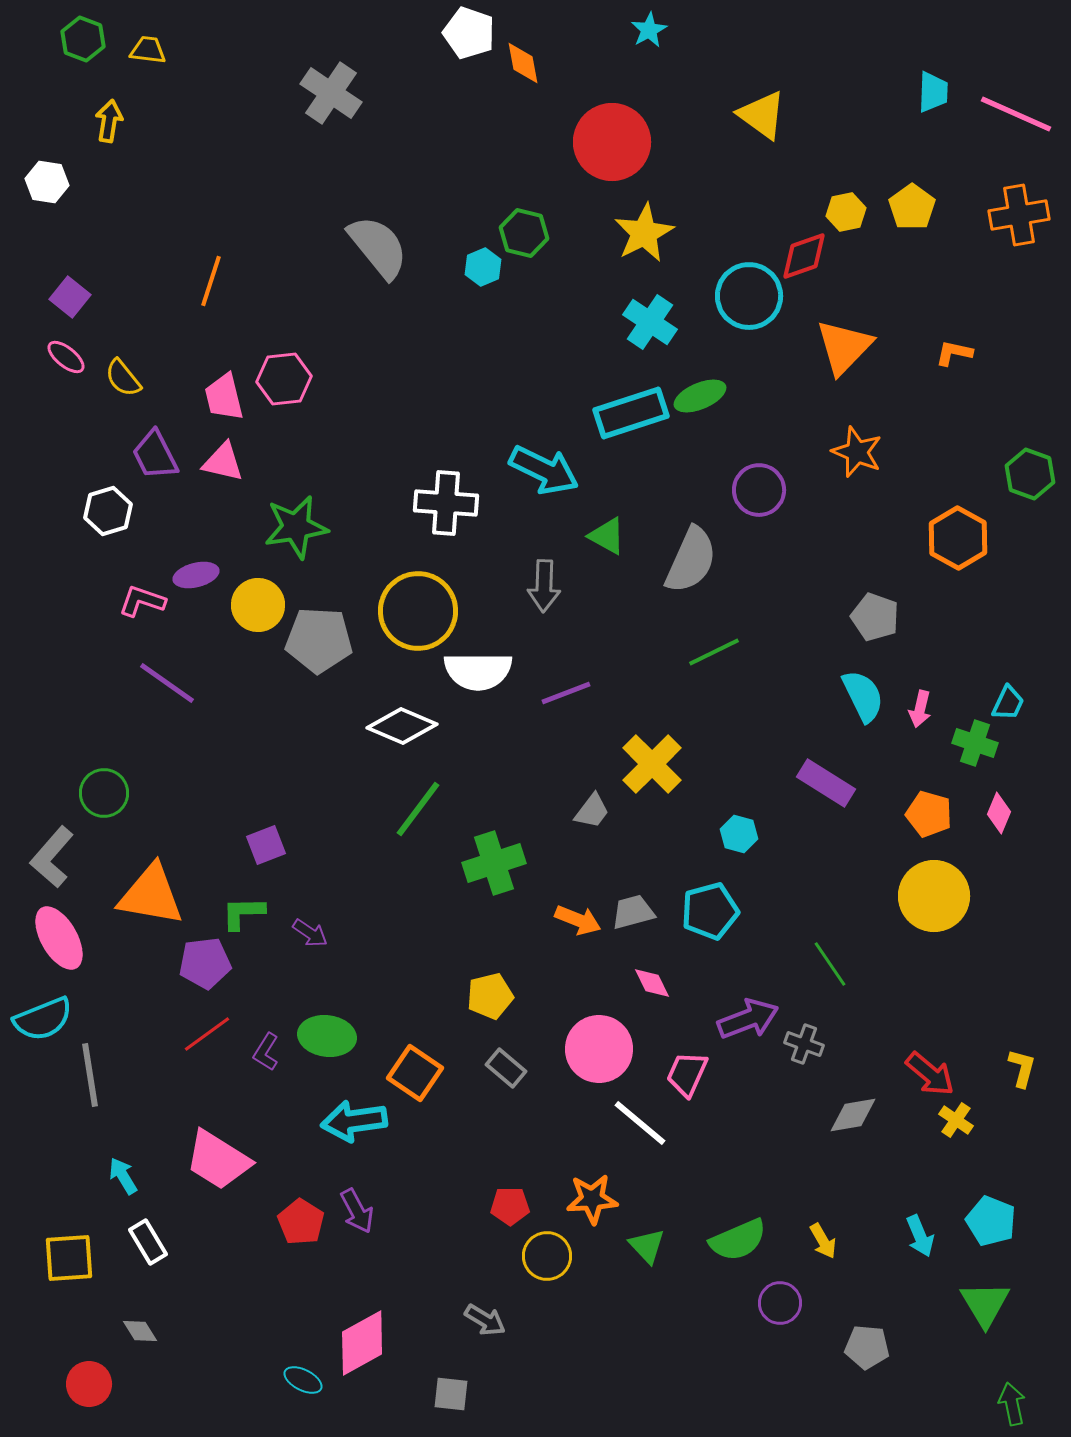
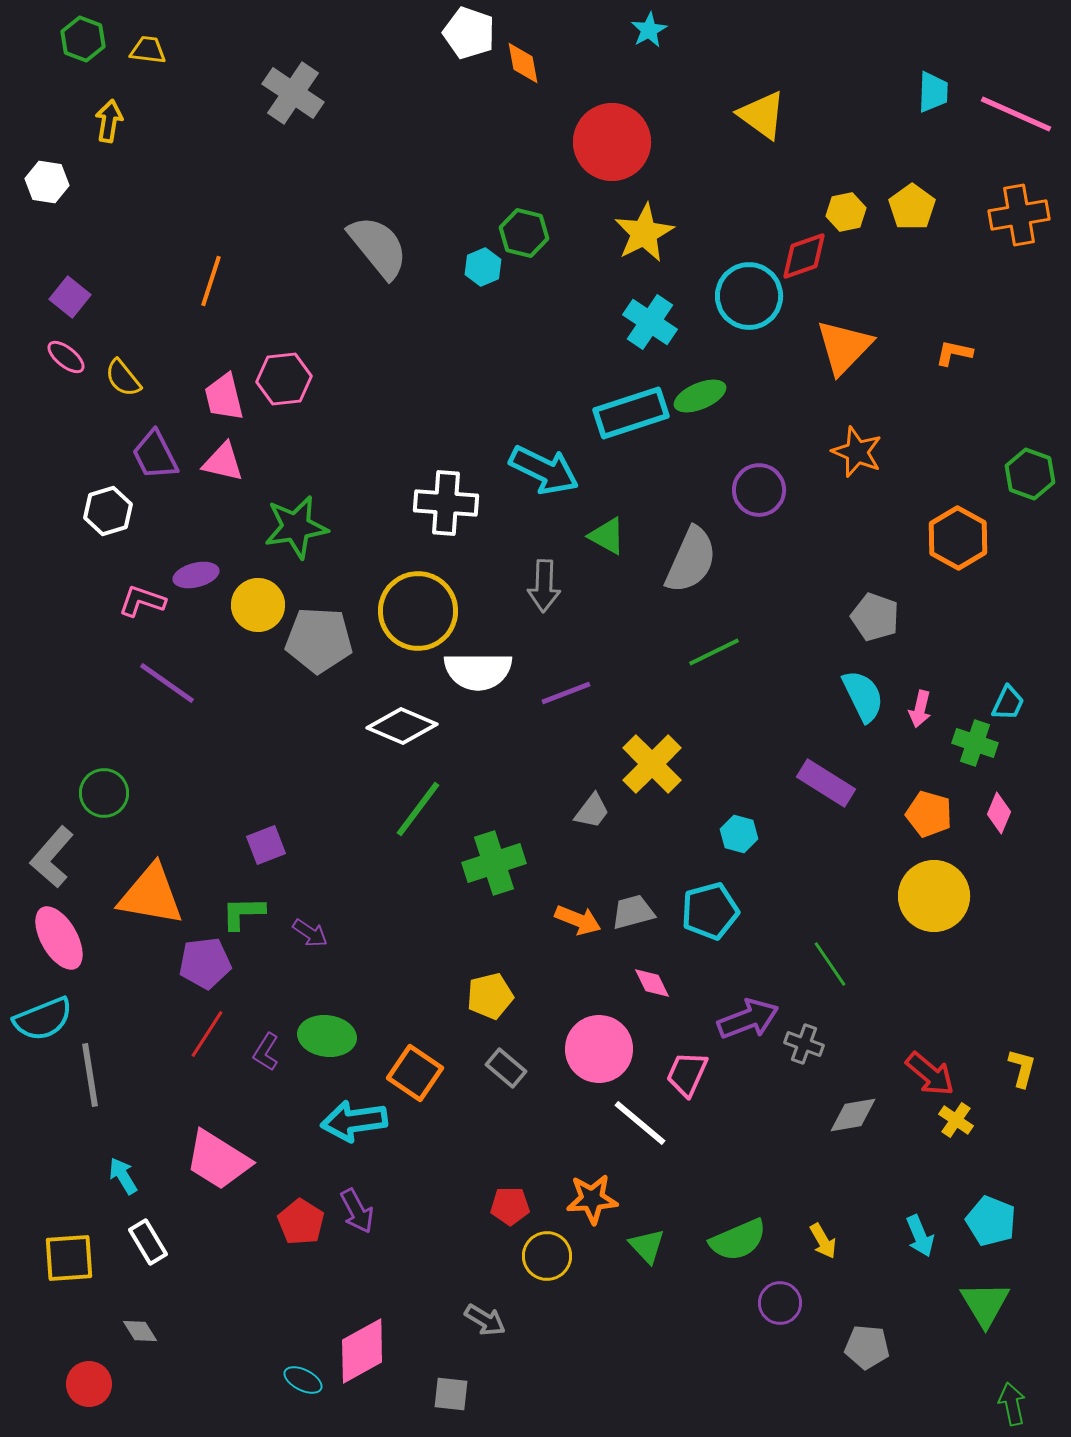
gray cross at (331, 93): moved 38 px left
red line at (207, 1034): rotated 21 degrees counterclockwise
pink diamond at (362, 1343): moved 8 px down
